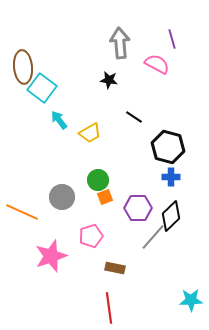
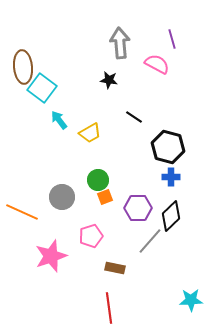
gray line: moved 3 px left, 4 px down
